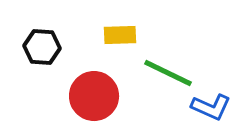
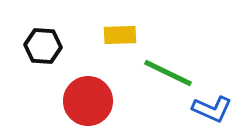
black hexagon: moved 1 px right, 1 px up
red circle: moved 6 px left, 5 px down
blue L-shape: moved 1 px right, 2 px down
